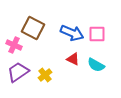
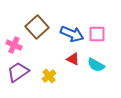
brown square: moved 4 px right, 1 px up; rotated 20 degrees clockwise
blue arrow: moved 1 px down
yellow cross: moved 4 px right, 1 px down
